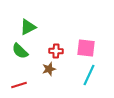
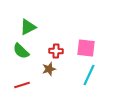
green semicircle: moved 1 px right
red line: moved 3 px right
